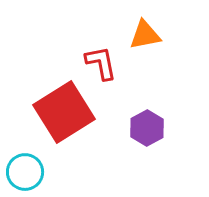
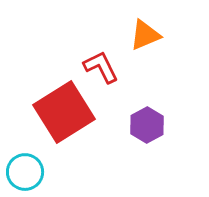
orange triangle: rotated 12 degrees counterclockwise
red L-shape: moved 4 px down; rotated 15 degrees counterclockwise
purple hexagon: moved 3 px up
